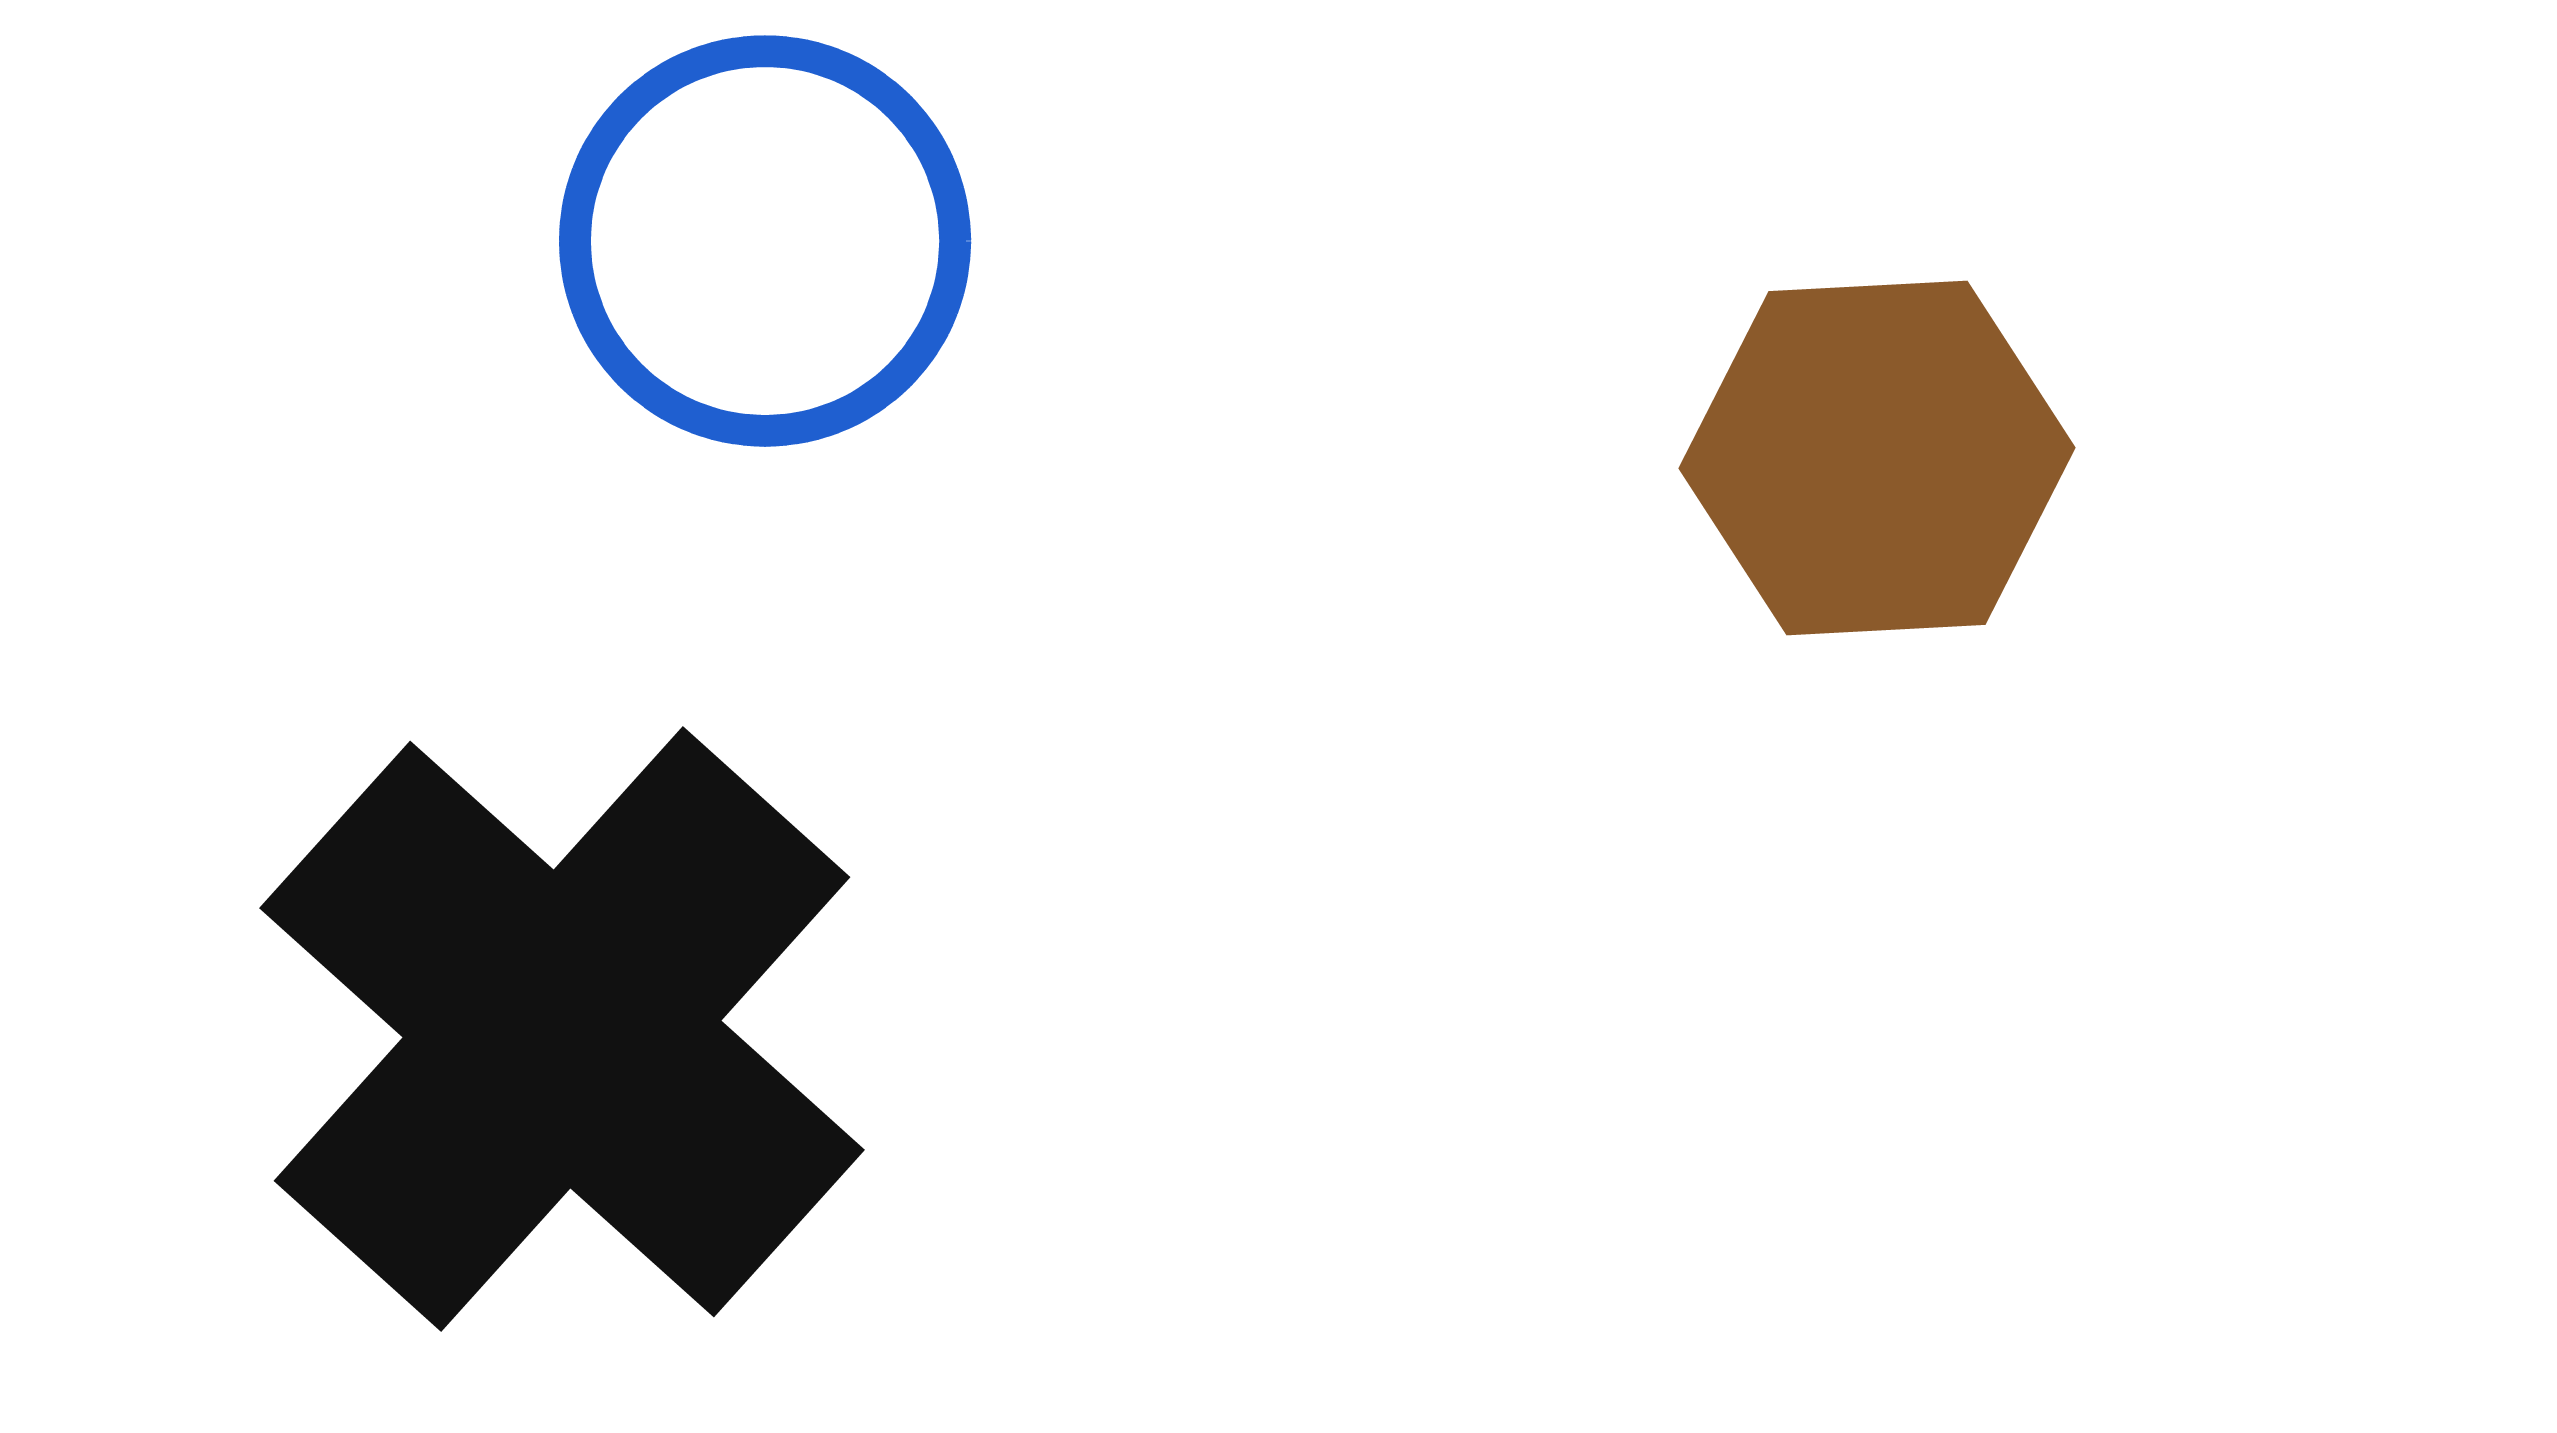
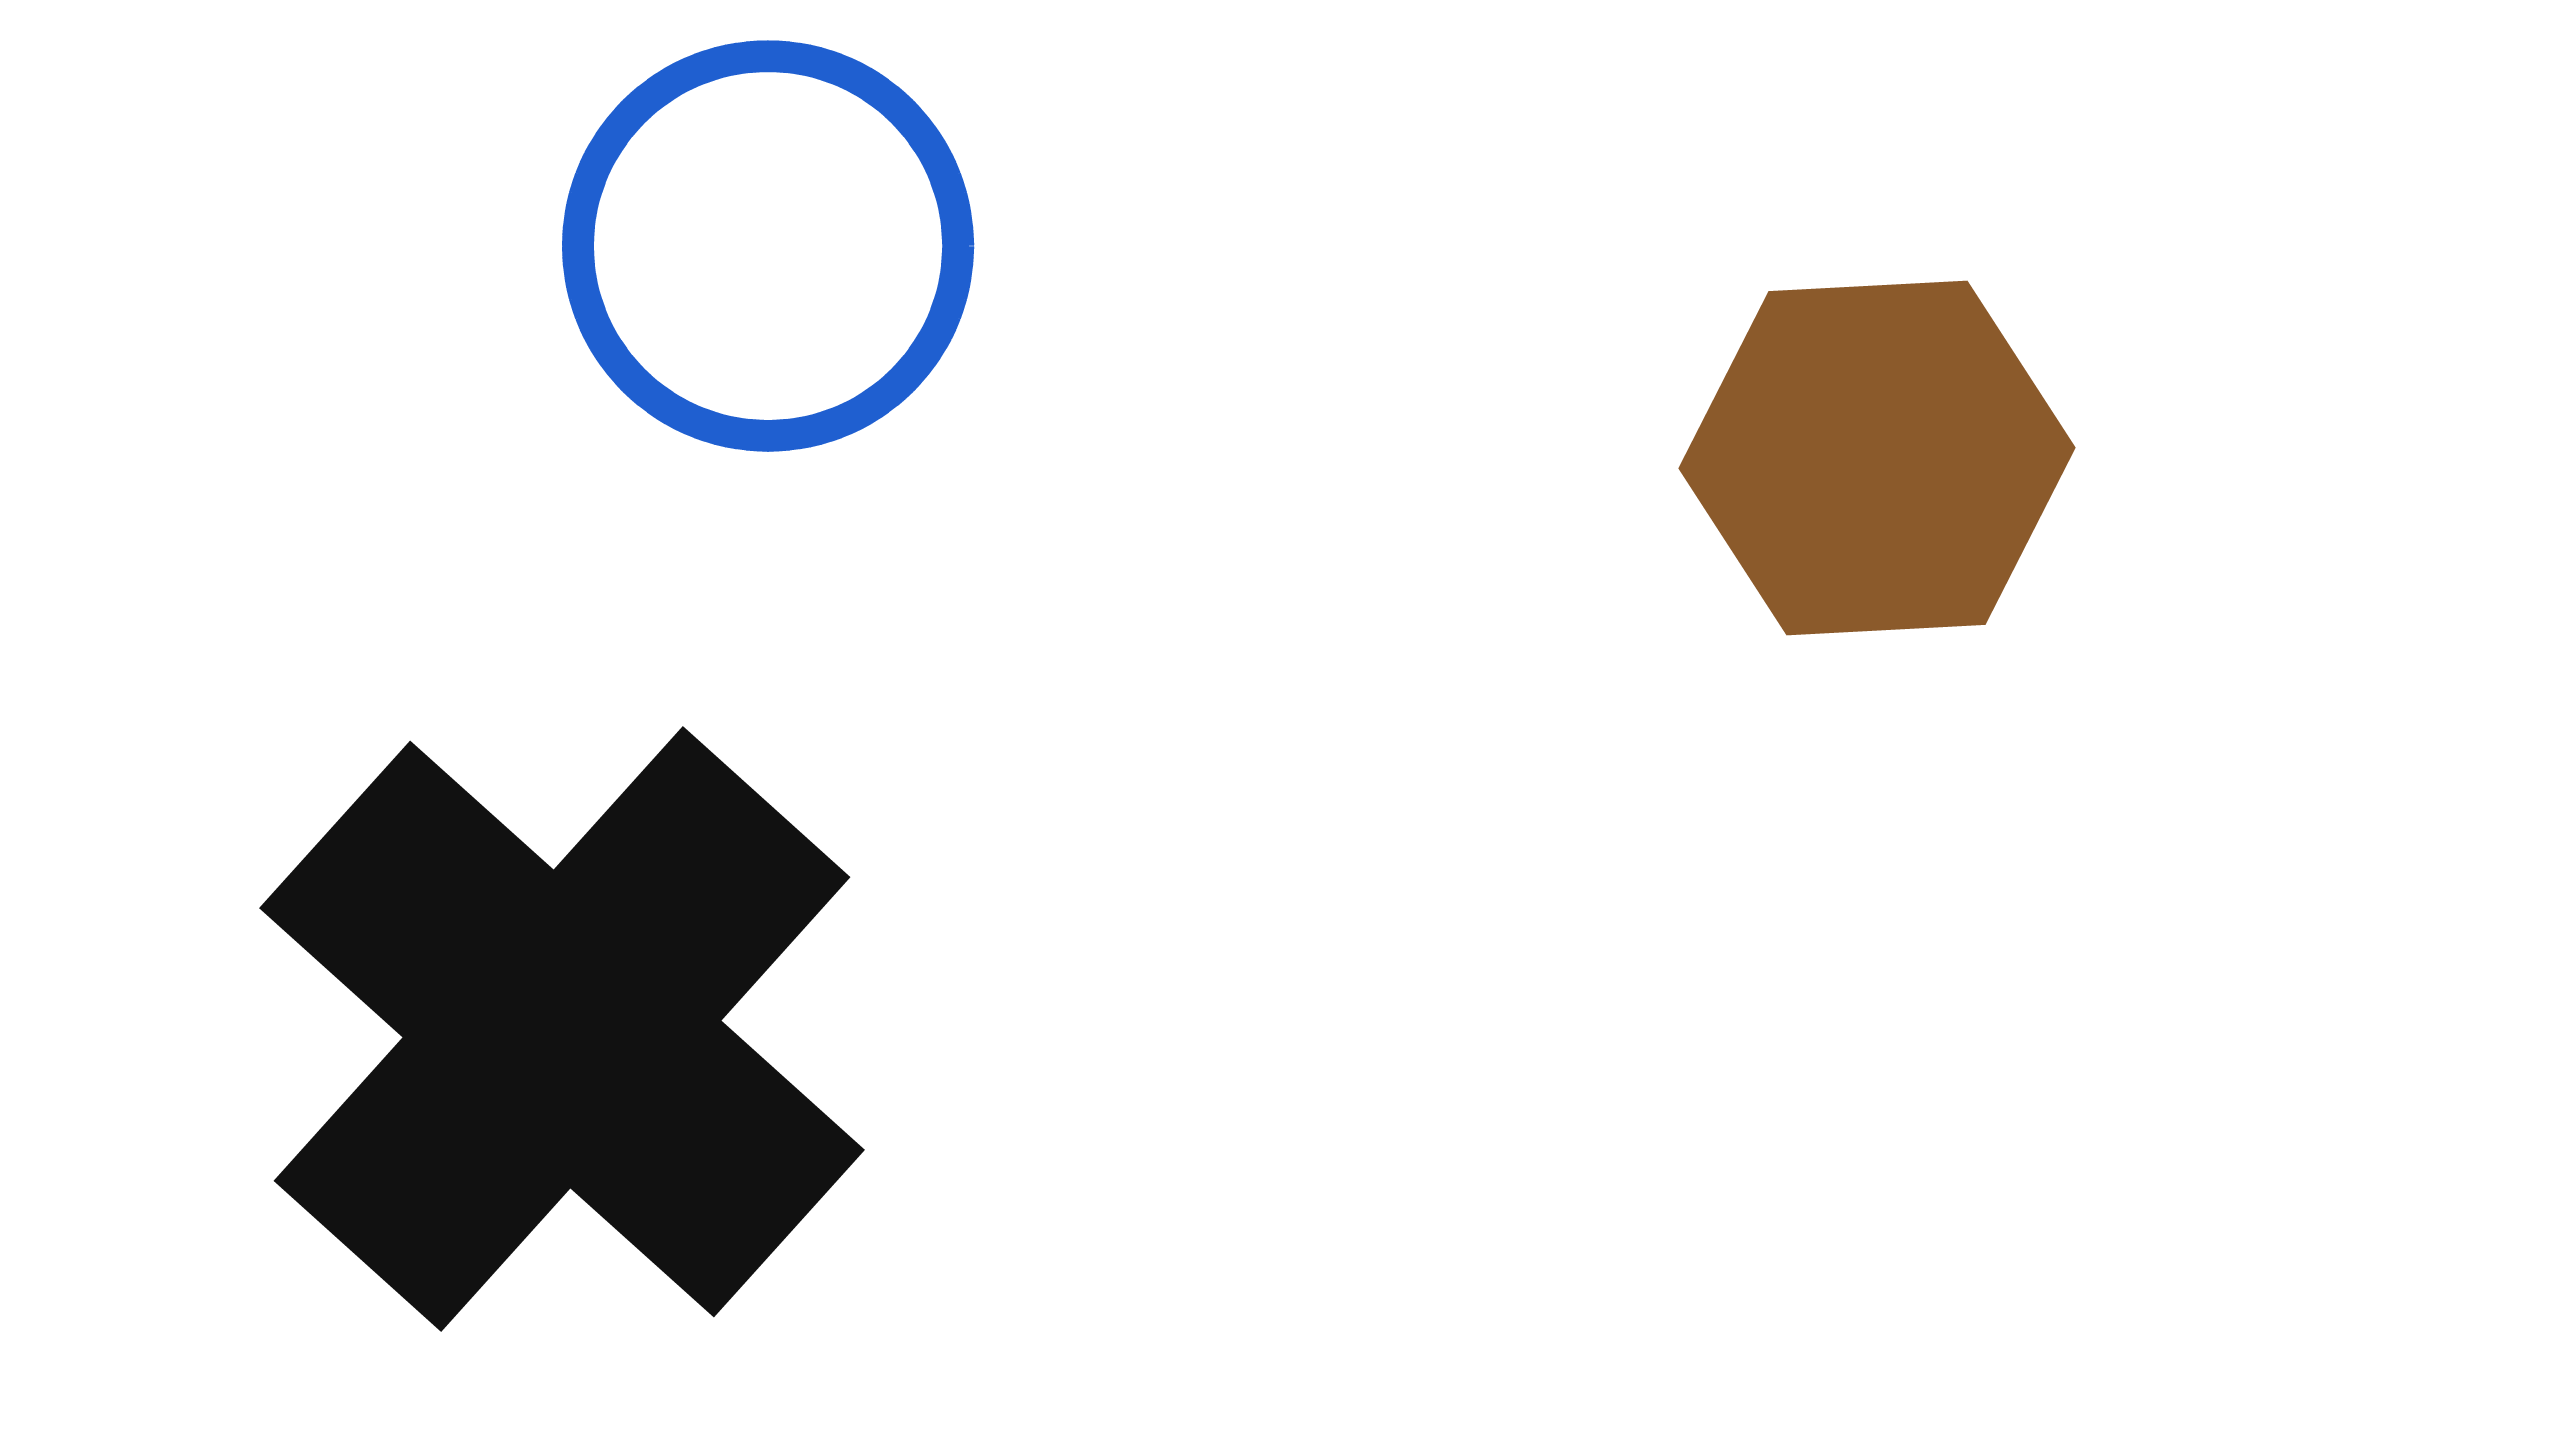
blue circle: moved 3 px right, 5 px down
